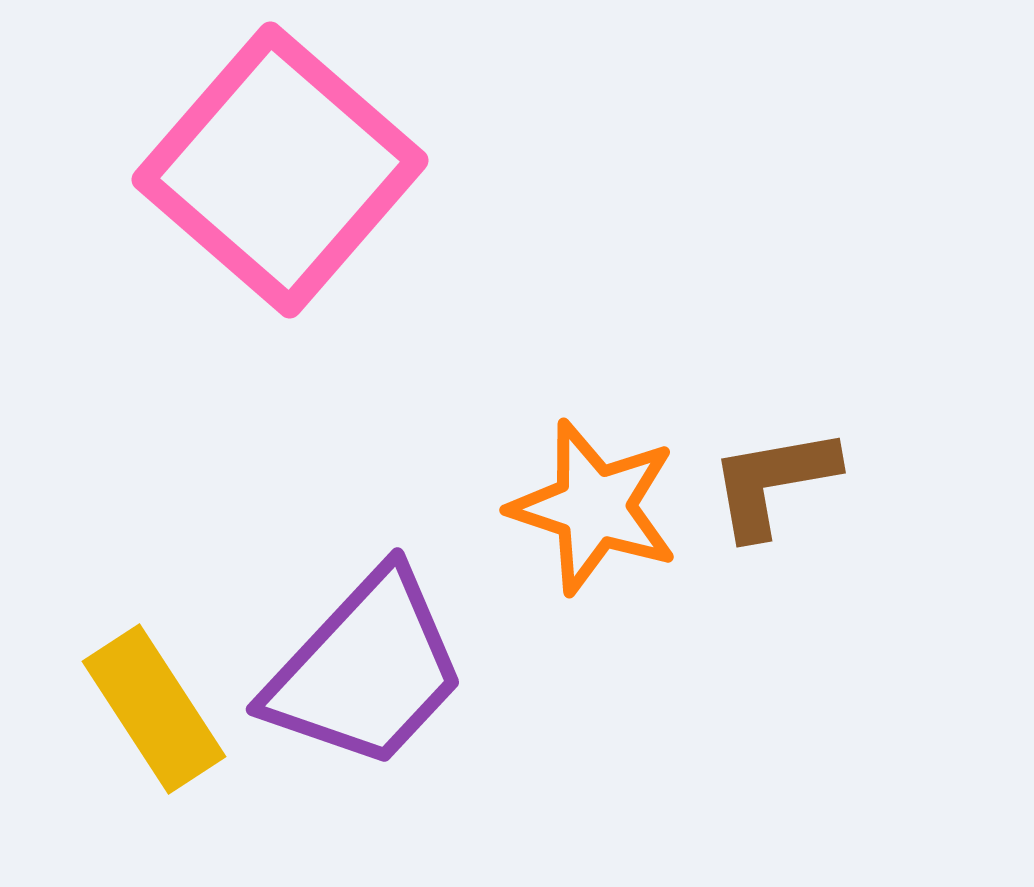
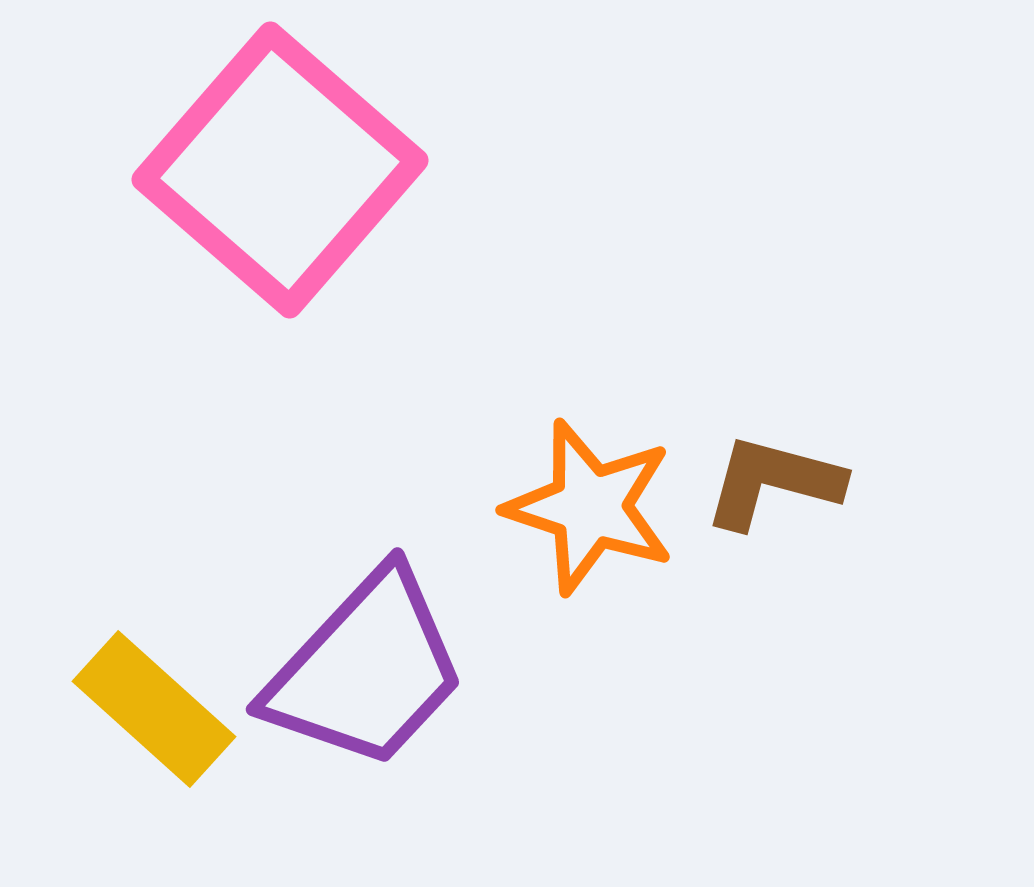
brown L-shape: rotated 25 degrees clockwise
orange star: moved 4 px left
yellow rectangle: rotated 15 degrees counterclockwise
